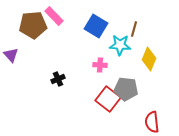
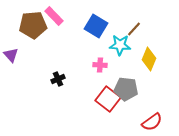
brown line: rotated 28 degrees clockwise
red semicircle: rotated 120 degrees counterclockwise
